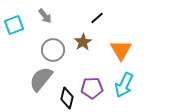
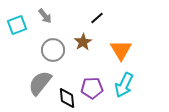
cyan square: moved 3 px right
gray semicircle: moved 1 px left, 4 px down
black diamond: rotated 20 degrees counterclockwise
